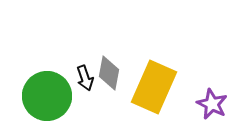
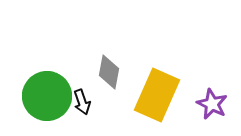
gray diamond: moved 1 px up
black arrow: moved 3 px left, 24 px down
yellow rectangle: moved 3 px right, 8 px down
